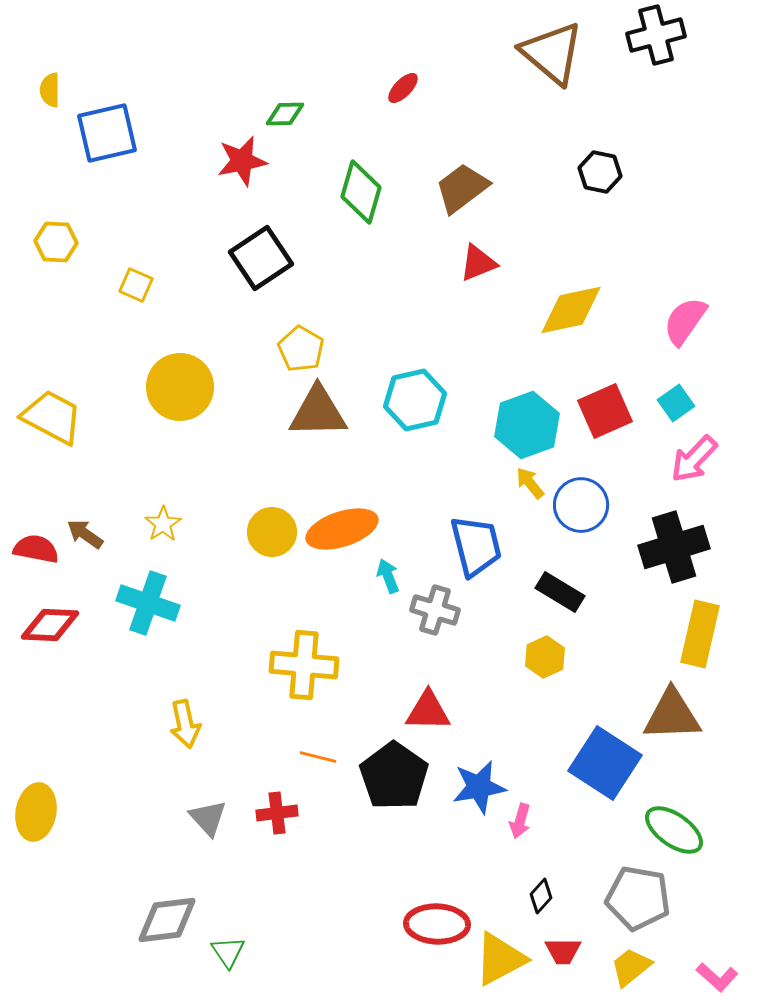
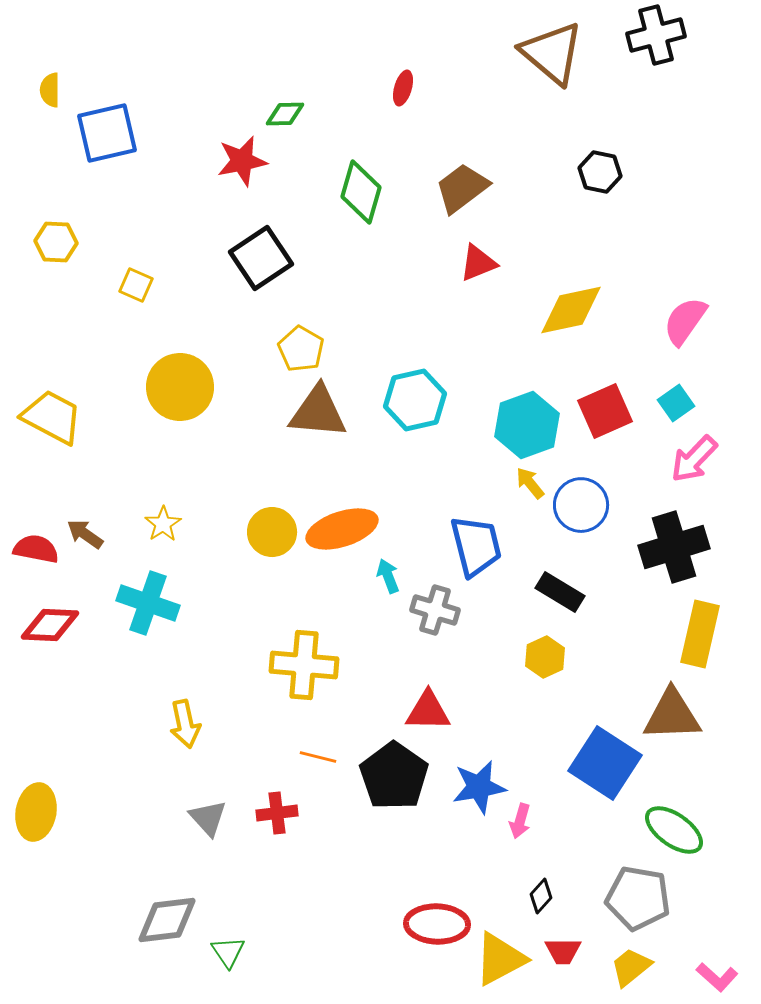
red ellipse at (403, 88): rotated 28 degrees counterclockwise
brown triangle at (318, 412): rotated 6 degrees clockwise
